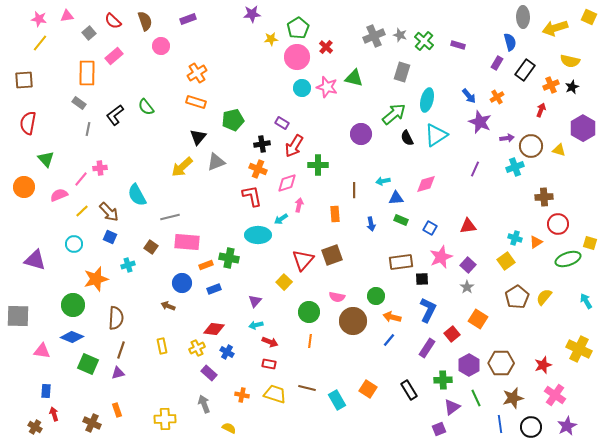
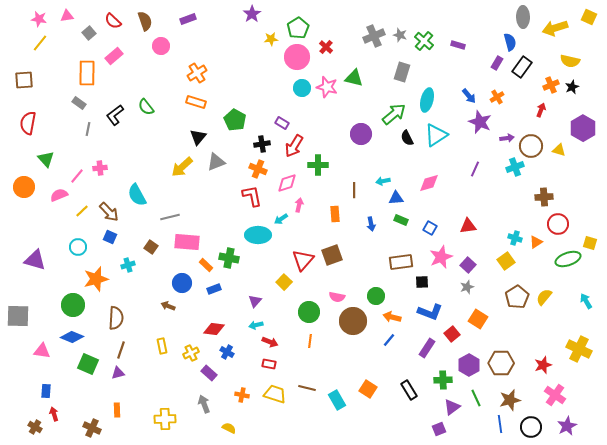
purple star at (252, 14): rotated 30 degrees counterclockwise
black rectangle at (525, 70): moved 3 px left, 3 px up
green pentagon at (233, 120): moved 2 px right; rotated 30 degrees counterclockwise
pink line at (81, 179): moved 4 px left, 3 px up
pink diamond at (426, 184): moved 3 px right, 1 px up
cyan circle at (74, 244): moved 4 px right, 3 px down
orange rectangle at (206, 265): rotated 64 degrees clockwise
black square at (422, 279): moved 3 px down
gray star at (467, 287): rotated 16 degrees clockwise
blue L-shape at (428, 310): moved 2 px right, 2 px down; rotated 85 degrees clockwise
yellow cross at (197, 348): moved 6 px left, 5 px down
brown star at (513, 398): moved 3 px left, 2 px down
orange rectangle at (117, 410): rotated 16 degrees clockwise
brown cross at (92, 423): moved 5 px down
